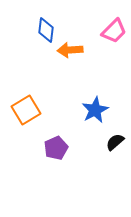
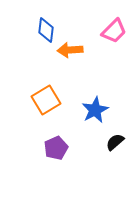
orange square: moved 20 px right, 10 px up
